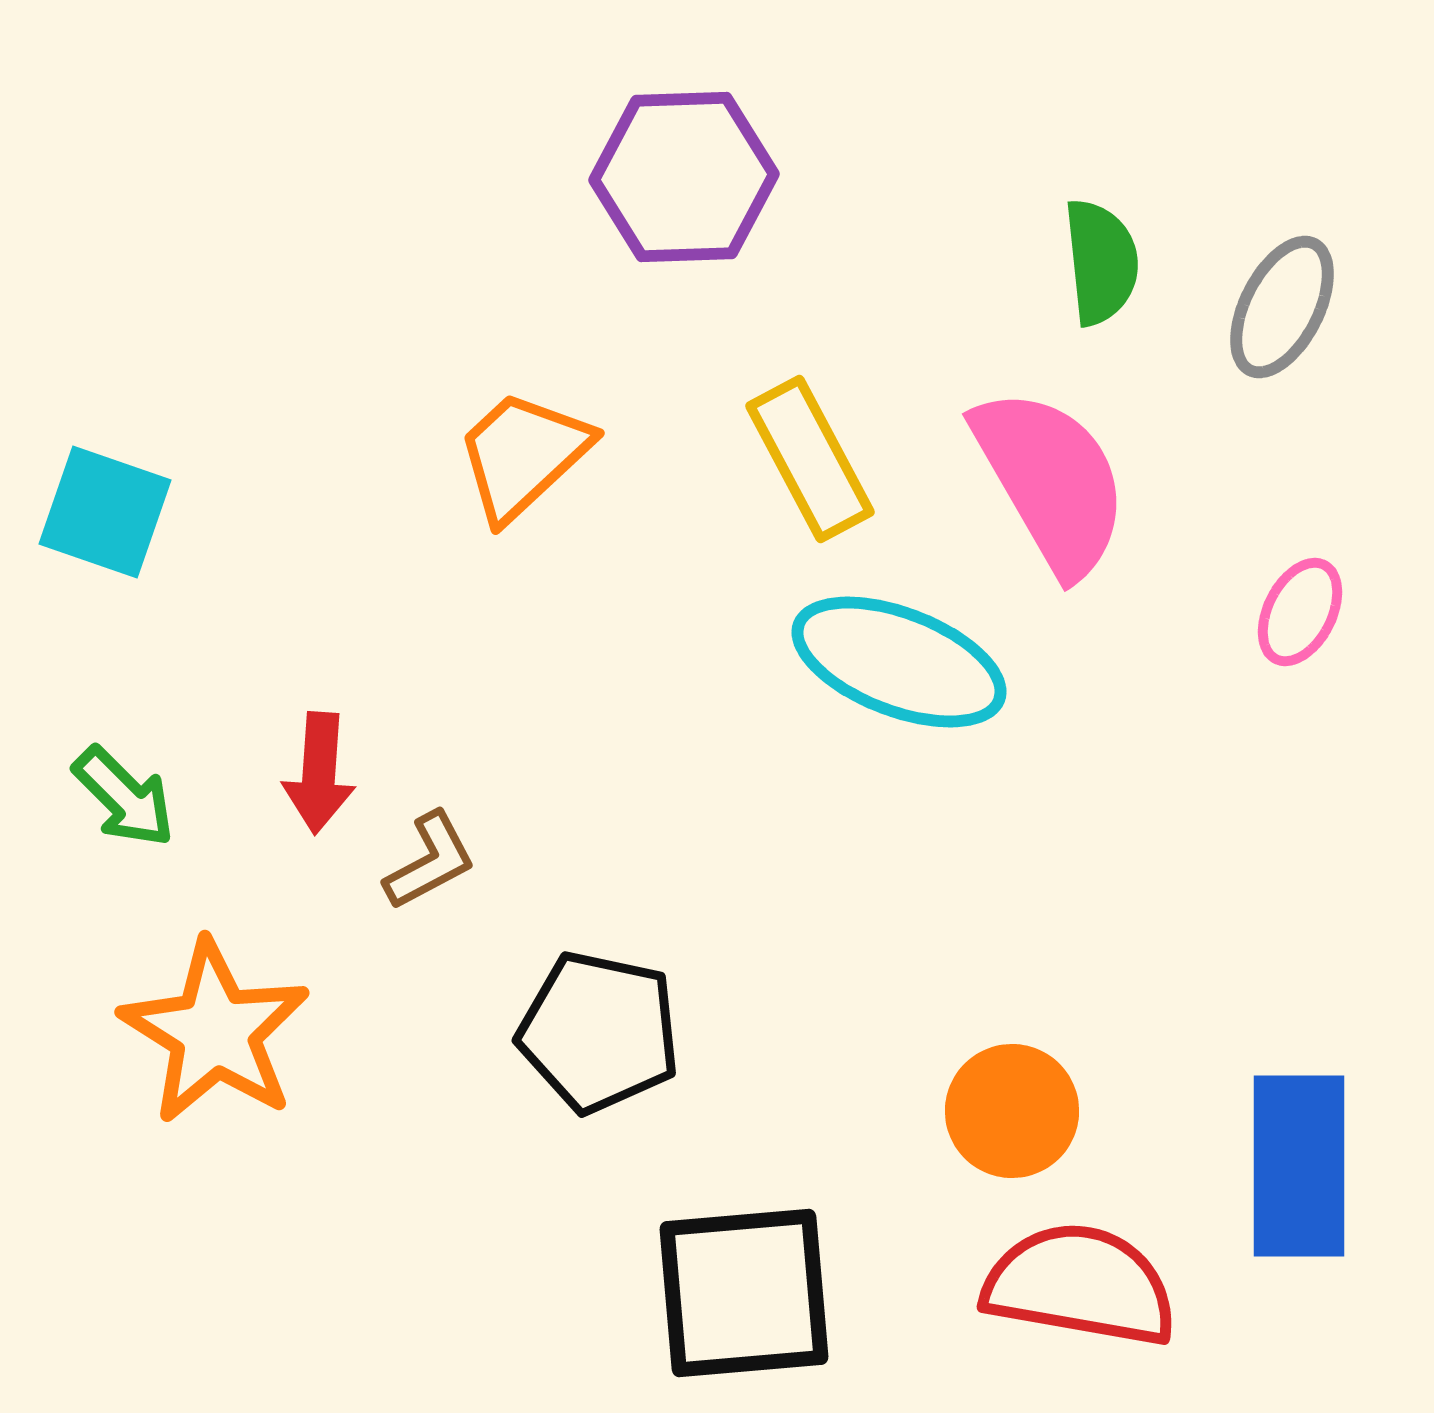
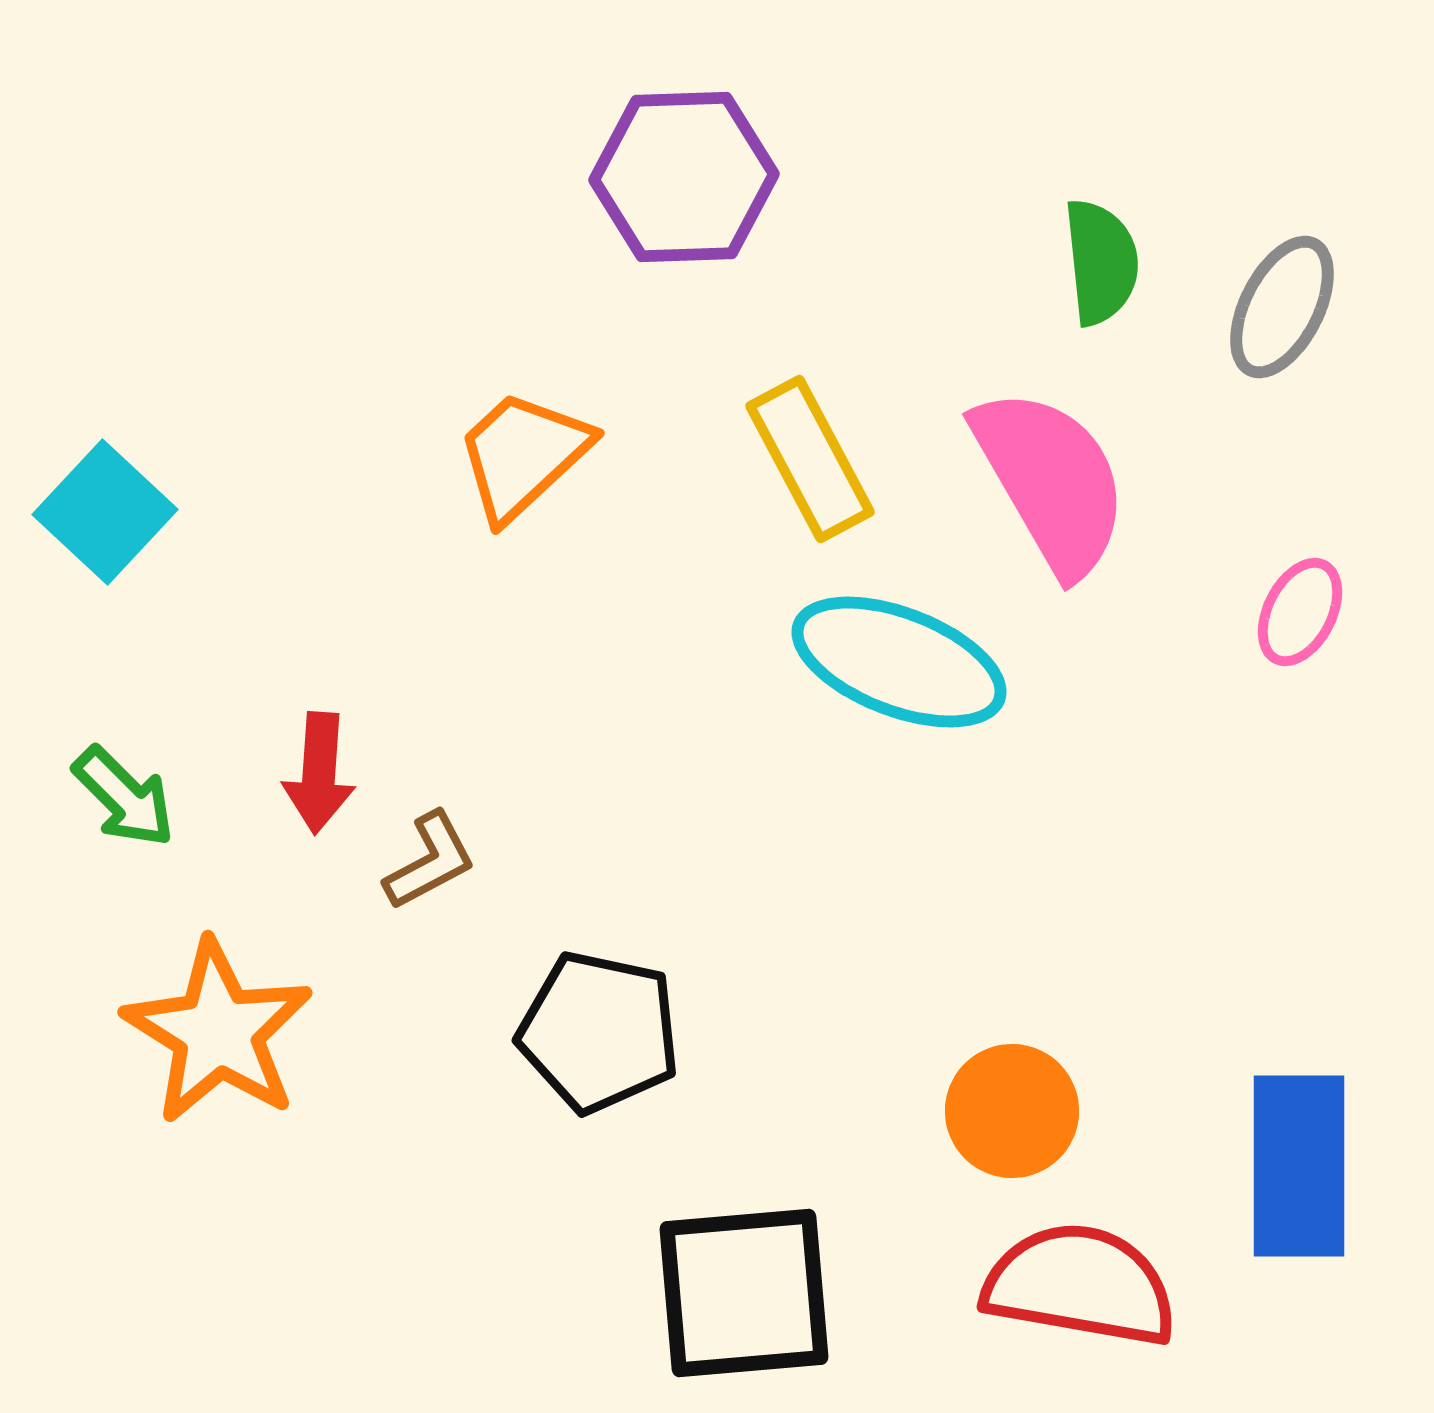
cyan square: rotated 24 degrees clockwise
orange star: moved 3 px right
